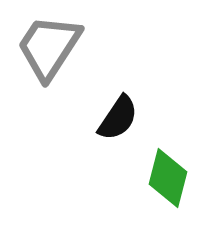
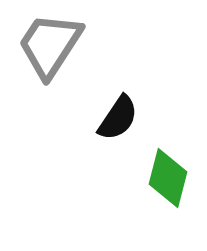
gray trapezoid: moved 1 px right, 2 px up
